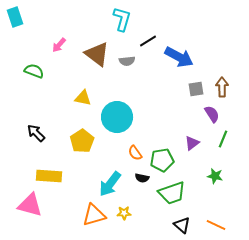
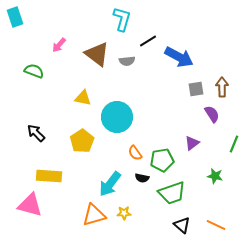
green line: moved 11 px right, 5 px down
